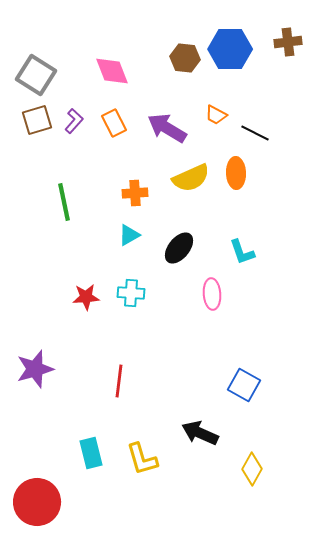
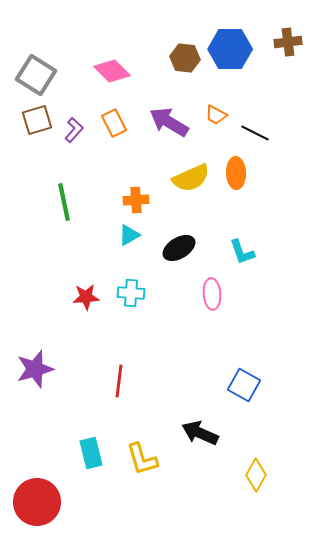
pink diamond: rotated 24 degrees counterclockwise
purple L-shape: moved 9 px down
purple arrow: moved 2 px right, 6 px up
orange cross: moved 1 px right, 7 px down
black ellipse: rotated 20 degrees clockwise
yellow diamond: moved 4 px right, 6 px down
